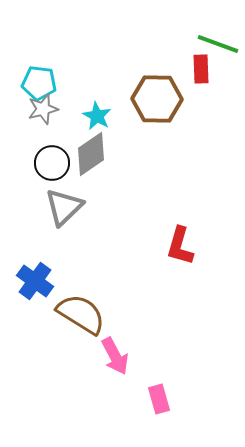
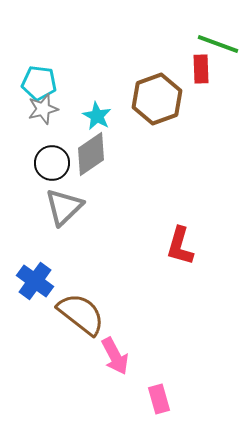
brown hexagon: rotated 21 degrees counterclockwise
brown semicircle: rotated 6 degrees clockwise
